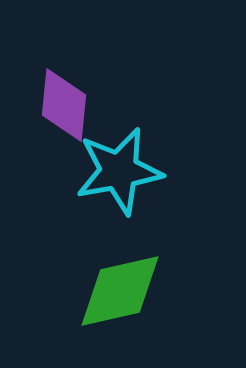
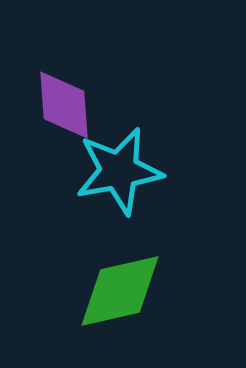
purple diamond: rotated 10 degrees counterclockwise
